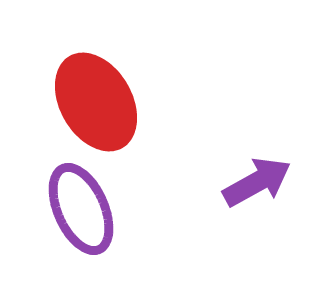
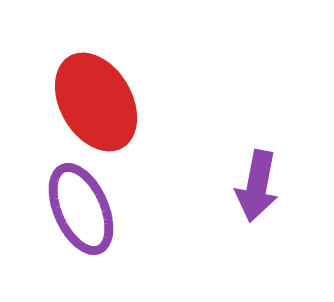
purple arrow: moved 4 px down; rotated 130 degrees clockwise
